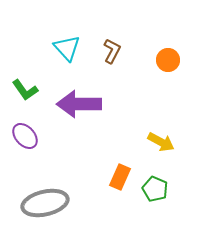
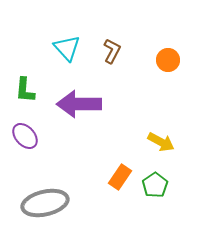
green L-shape: rotated 40 degrees clockwise
orange rectangle: rotated 10 degrees clockwise
green pentagon: moved 4 px up; rotated 15 degrees clockwise
